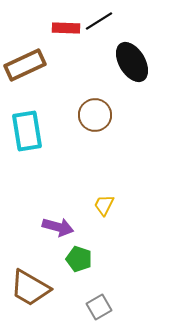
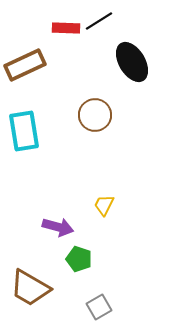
cyan rectangle: moved 3 px left
